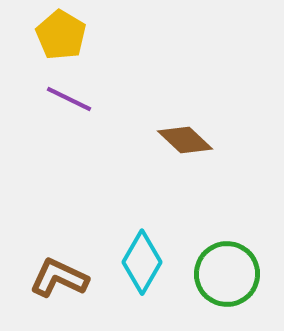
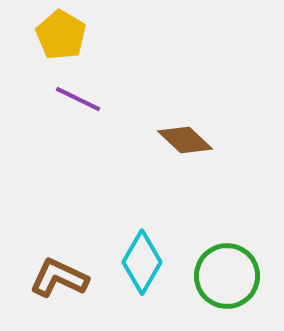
purple line: moved 9 px right
green circle: moved 2 px down
